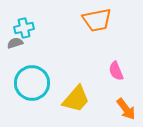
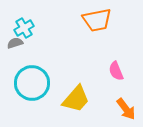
cyan cross: rotated 18 degrees counterclockwise
